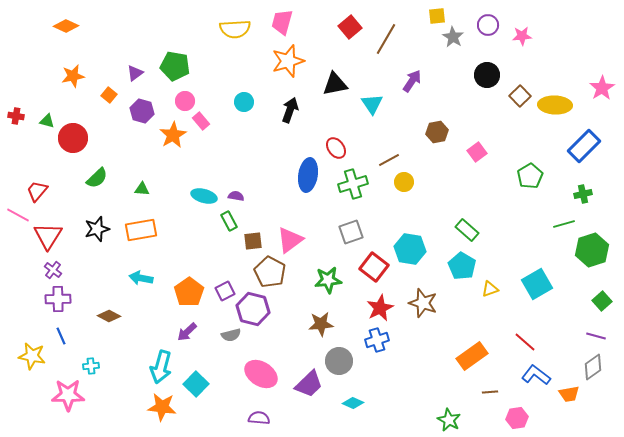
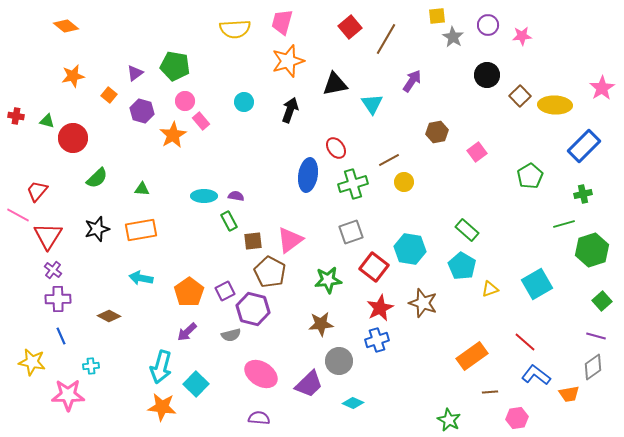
orange diamond at (66, 26): rotated 15 degrees clockwise
cyan ellipse at (204, 196): rotated 15 degrees counterclockwise
yellow star at (32, 356): moved 6 px down
